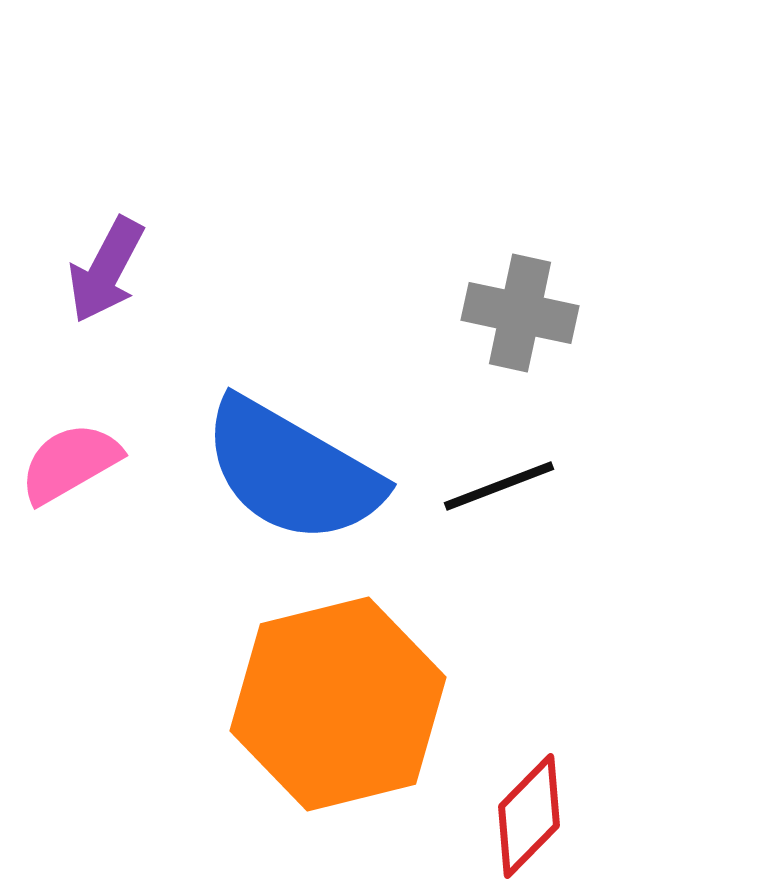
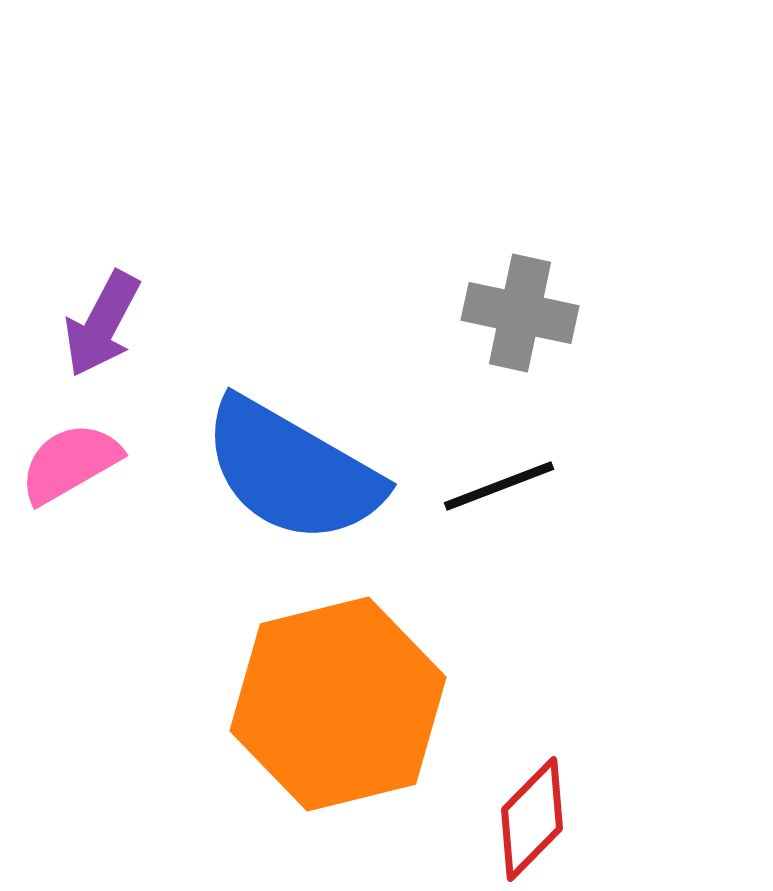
purple arrow: moved 4 px left, 54 px down
red diamond: moved 3 px right, 3 px down
